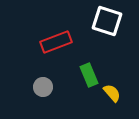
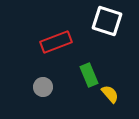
yellow semicircle: moved 2 px left, 1 px down
